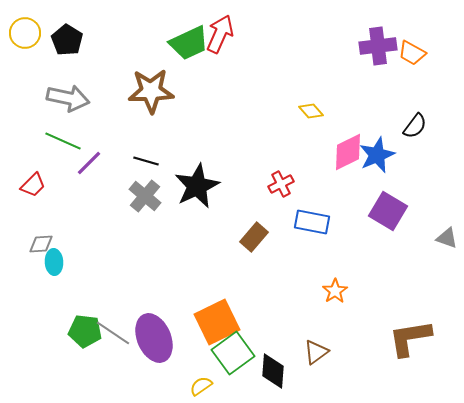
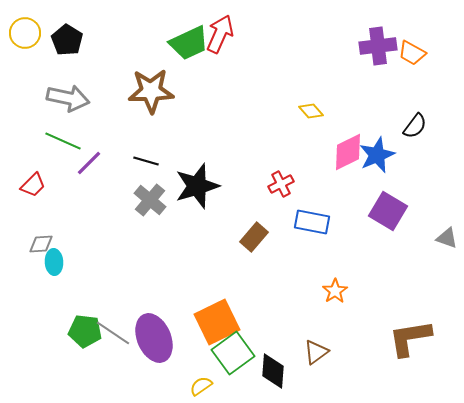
black star: rotated 9 degrees clockwise
gray cross: moved 5 px right, 4 px down
